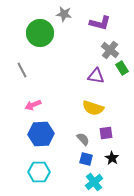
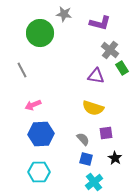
black star: moved 3 px right
